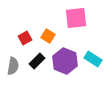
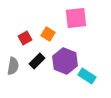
orange square: moved 2 px up
cyan rectangle: moved 6 px left, 17 px down
